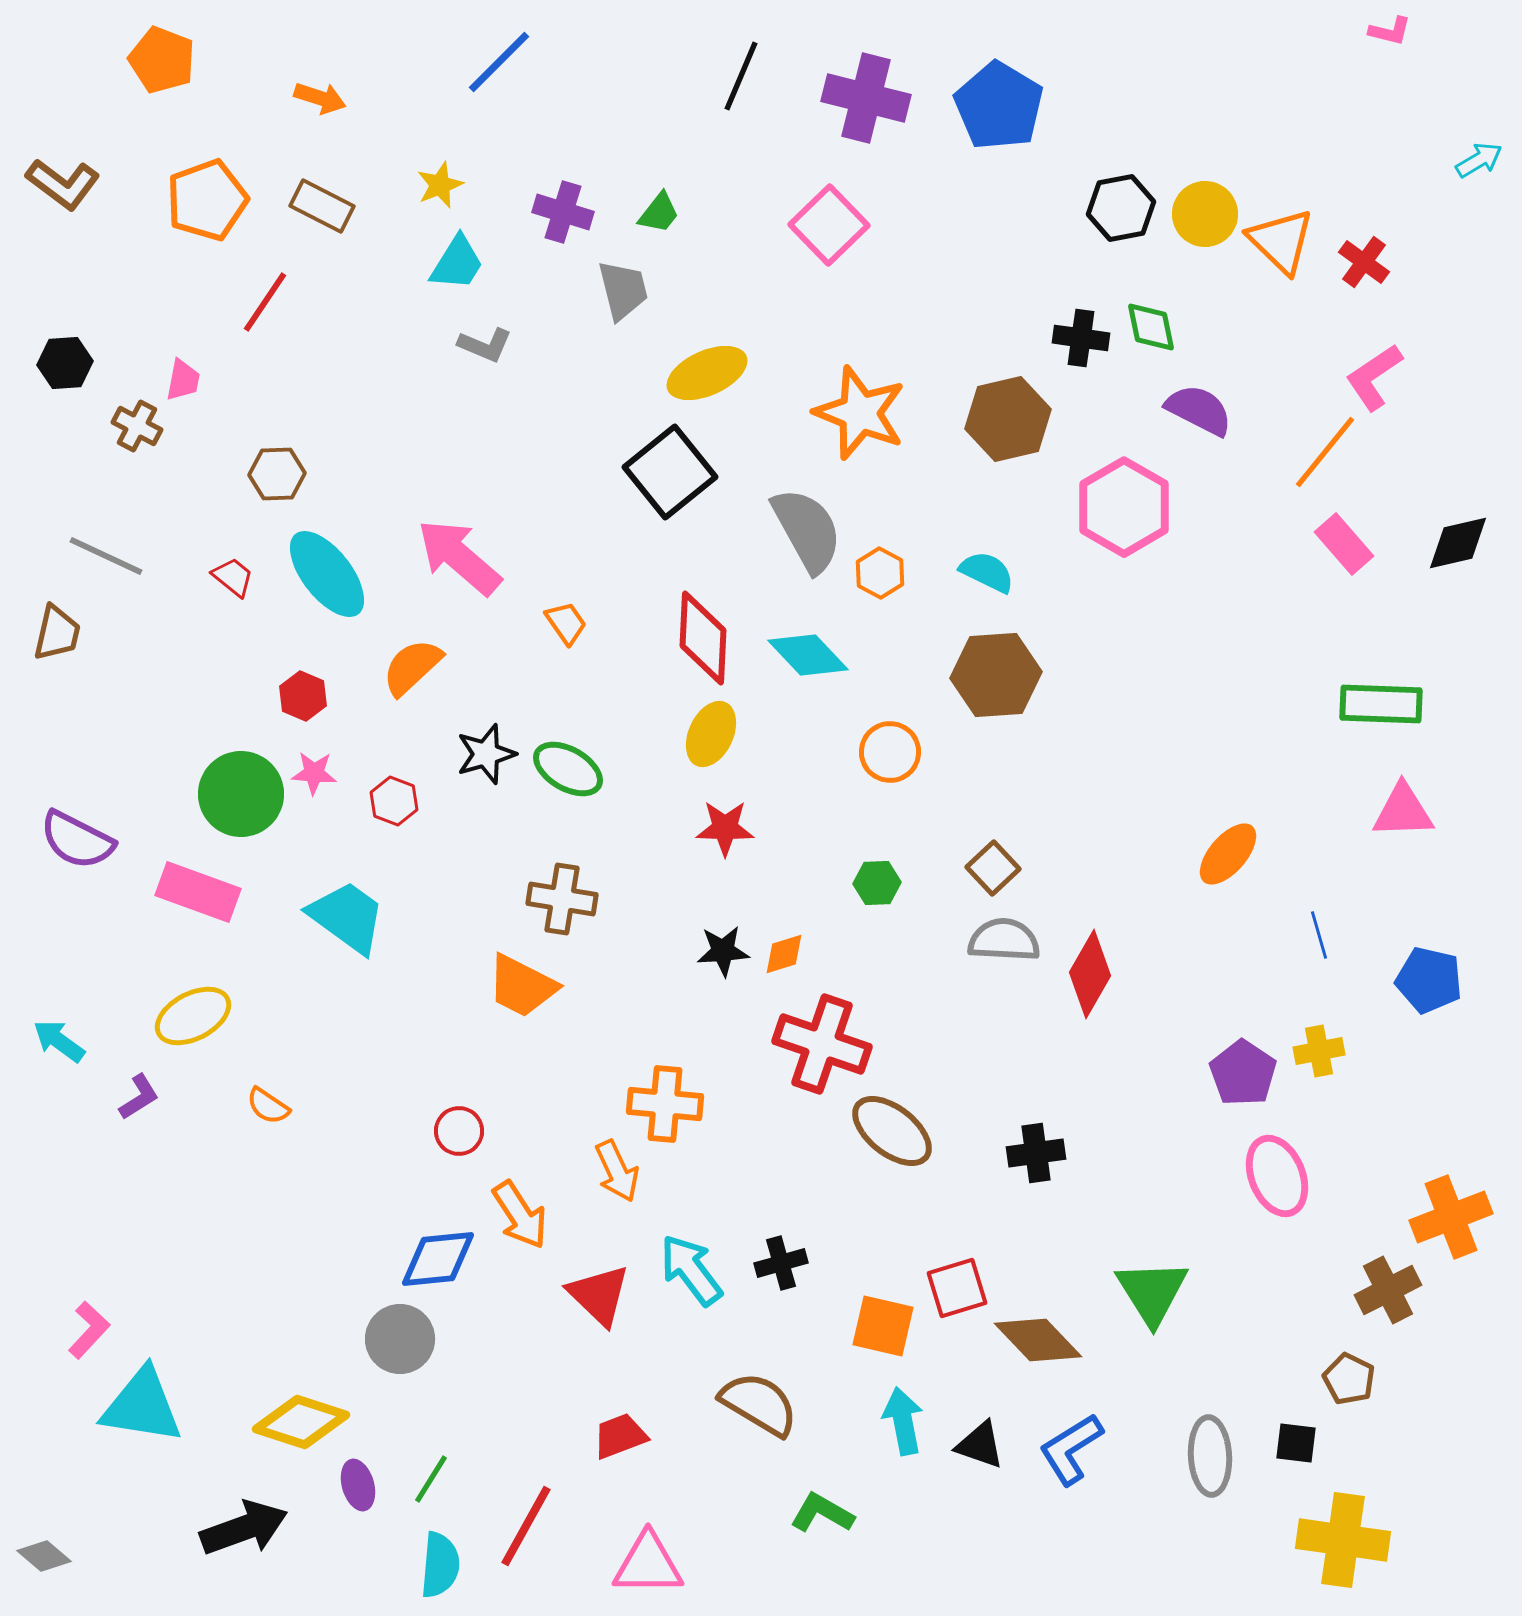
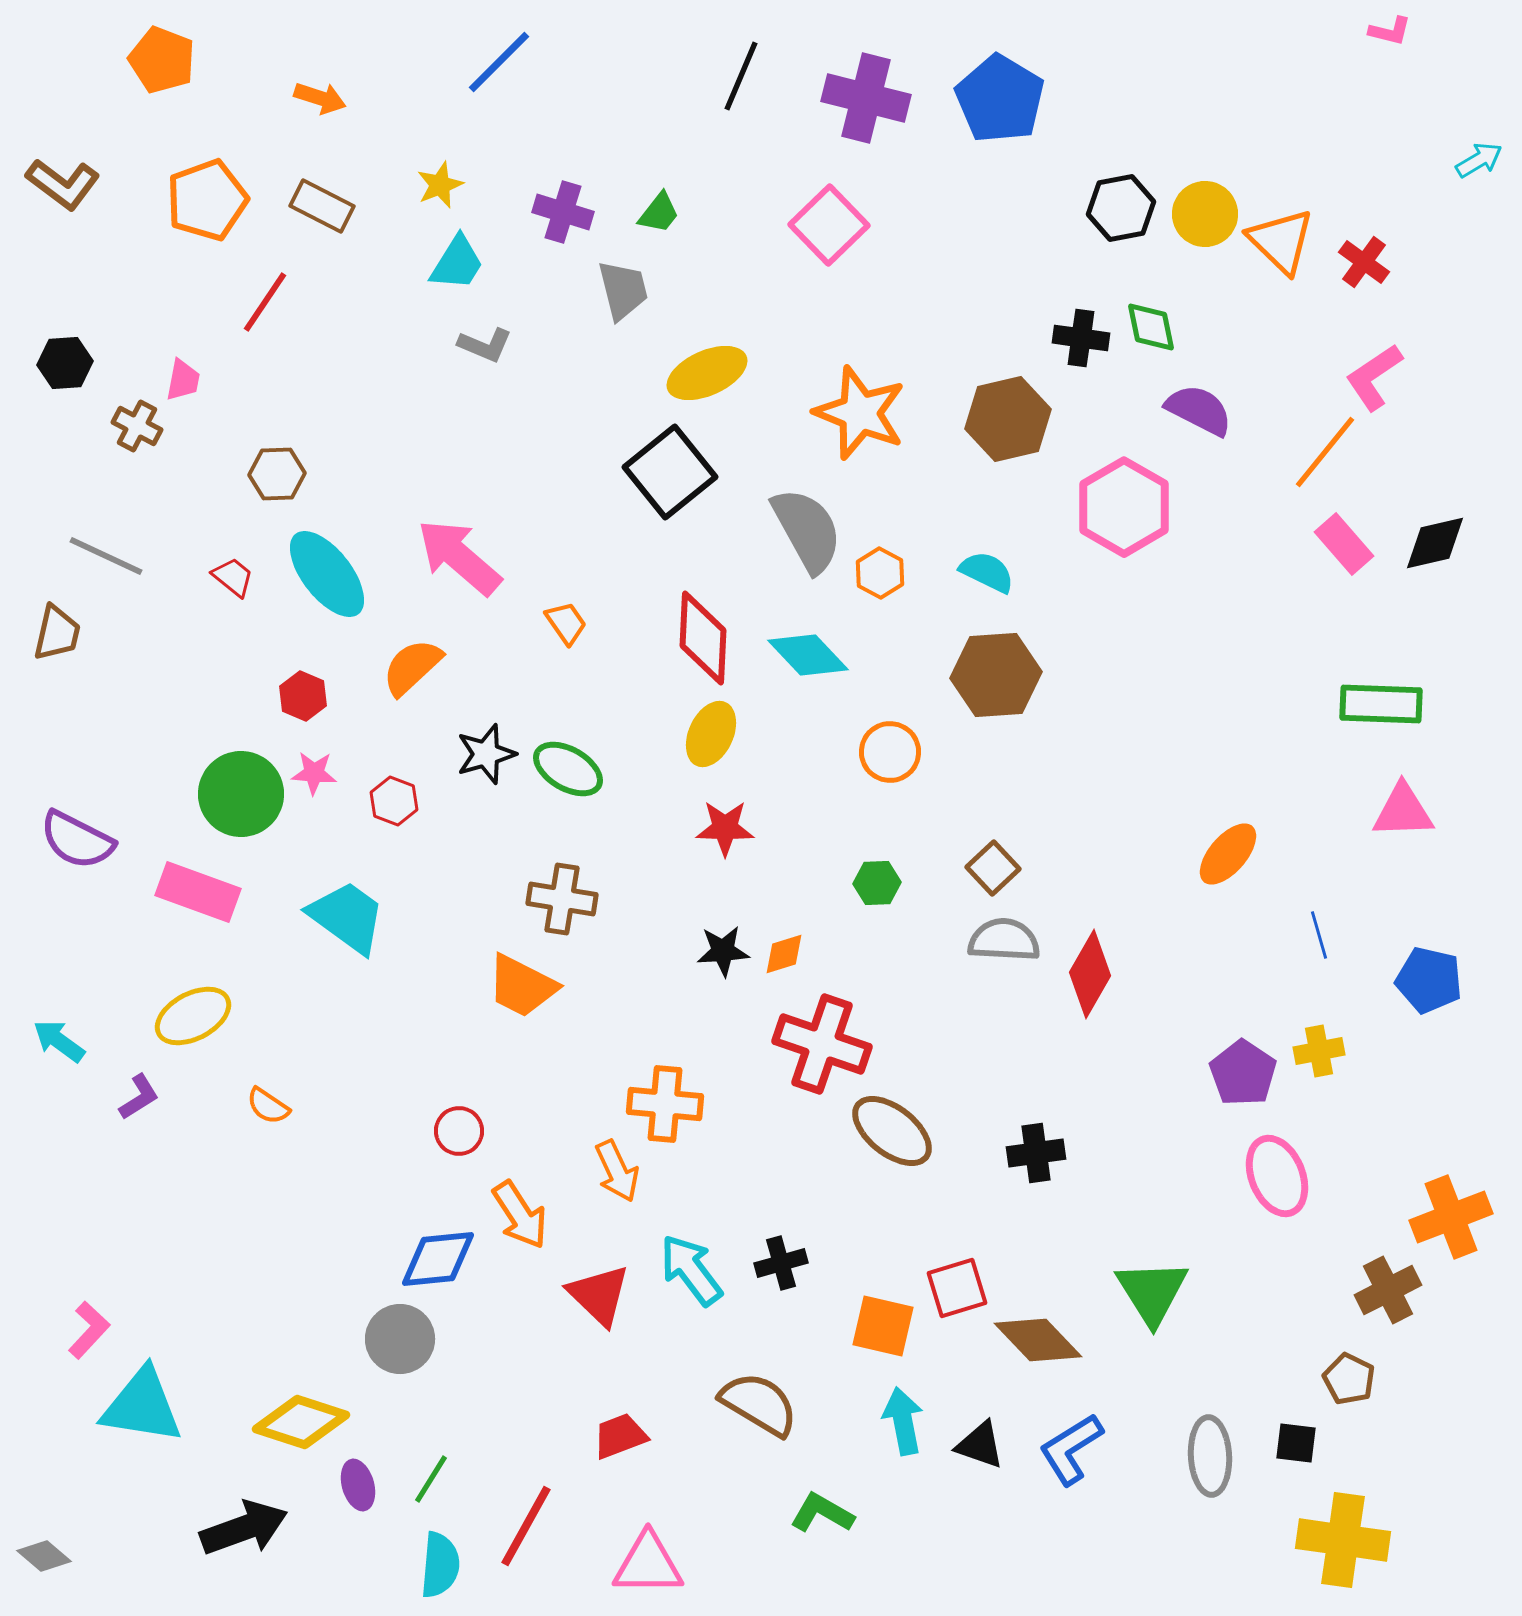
blue pentagon at (999, 106): moved 1 px right, 7 px up
black diamond at (1458, 543): moved 23 px left
